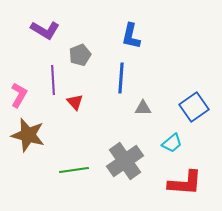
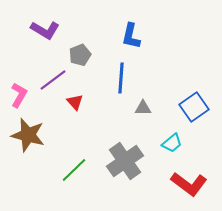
purple line: rotated 56 degrees clockwise
green line: rotated 36 degrees counterclockwise
red L-shape: moved 4 px right, 1 px down; rotated 33 degrees clockwise
